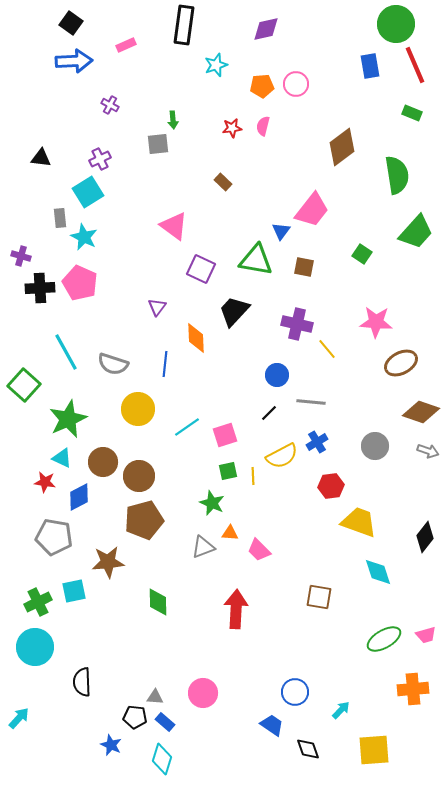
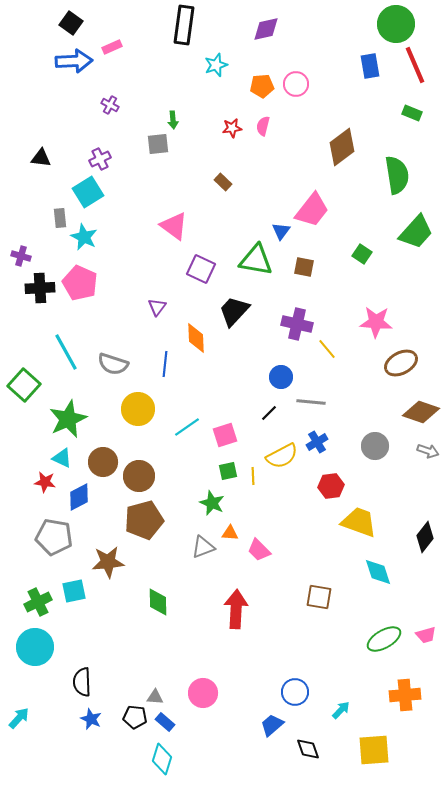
pink rectangle at (126, 45): moved 14 px left, 2 px down
blue circle at (277, 375): moved 4 px right, 2 px down
orange cross at (413, 689): moved 8 px left, 6 px down
blue trapezoid at (272, 725): rotated 75 degrees counterclockwise
blue star at (111, 745): moved 20 px left, 26 px up
